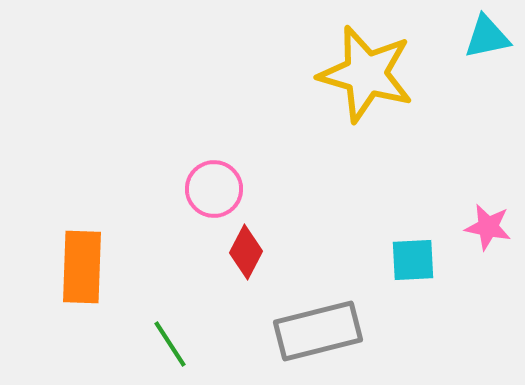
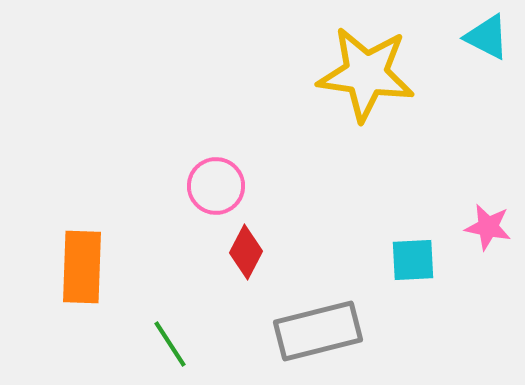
cyan triangle: rotated 39 degrees clockwise
yellow star: rotated 8 degrees counterclockwise
pink circle: moved 2 px right, 3 px up
